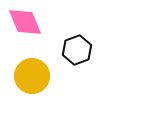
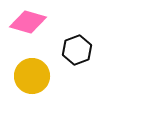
pink diamond: moved 3 px right; rotated 51 degrees counterclockwise
